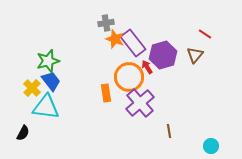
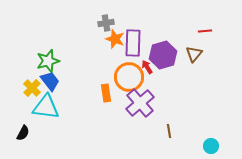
red line: moved 3 px up; rotated 40 degrees counterclockwise
purple rectangle: rotated 40 degrees clockwise
brown triangle: moved 1 px left, 1 px up
blue trapezoid: moved 1 px left
